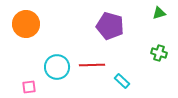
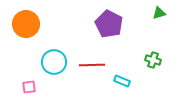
purple pentagon: moved 1 px left, 2 px up; rotated 12 degrees clockwise
green cross: moved 6 px left, 7 px down
cyan circle: moved 3 px left, 5 px up
cyan rectangle: rotated 21 degrees counterclockwise
